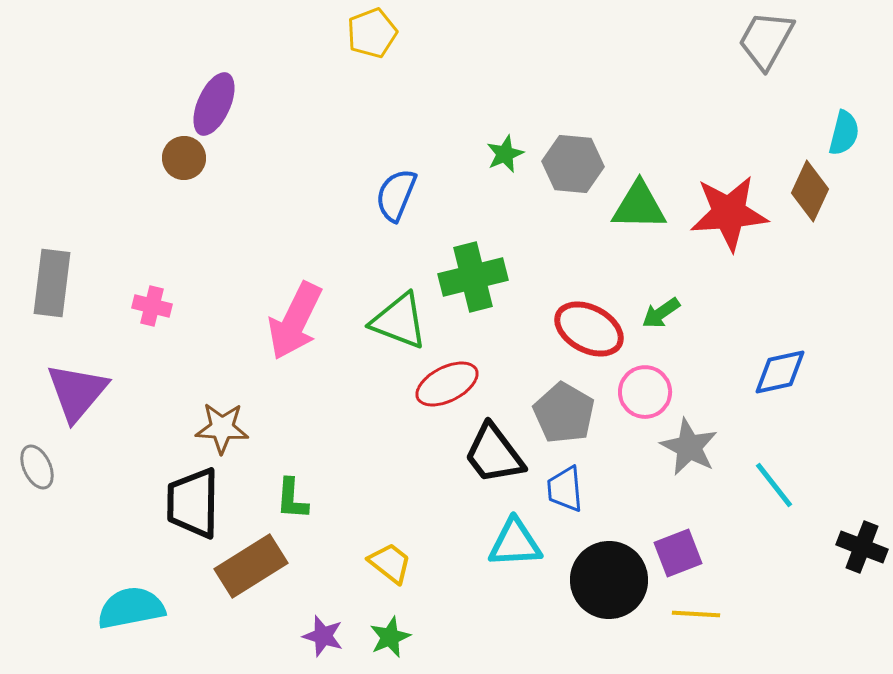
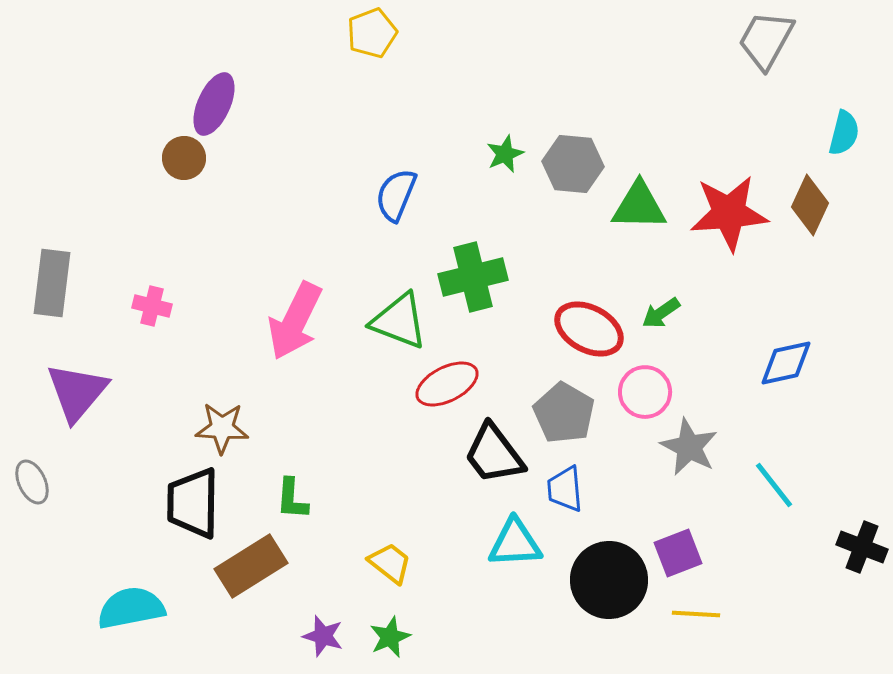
brown diamond at (810, 191): moved 14 px down
blue diamond at (780, 372): moved 6 px right, 9 px up
gray ellipse at (37, 467): moved 5 px left, 15 px down
